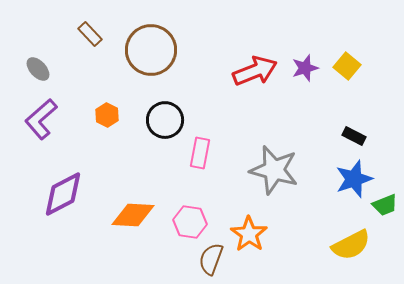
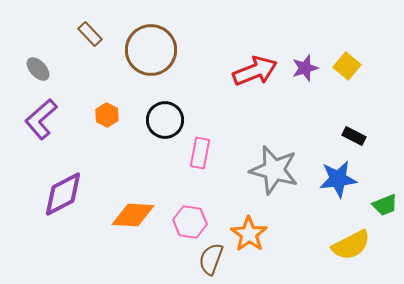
blue star: moved 16 px left; rotated 12 degrees clockwise
